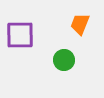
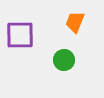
orange trapezoid: moved 5 px left, 2 px up
